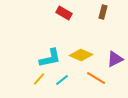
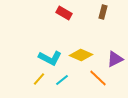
cyan L-shape: rotated 40 degrees clockwise
orange line: moved 2 px right; rotated 12 degrees clockwise
